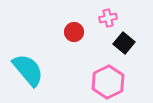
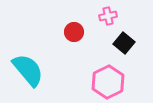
pink cross: moved 2 px up
